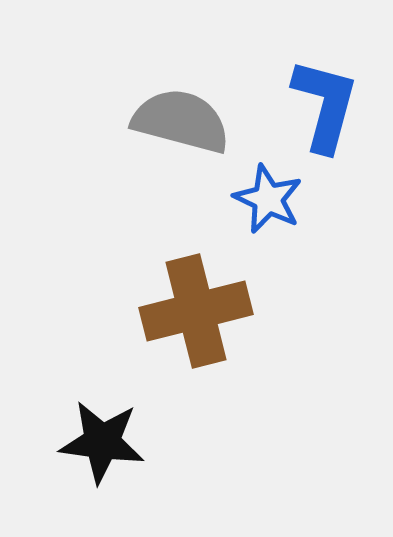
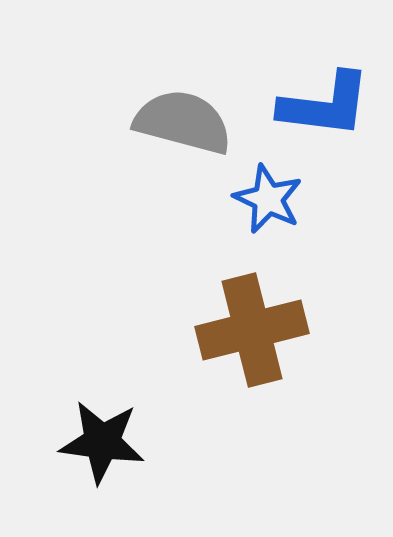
blue L-shape: rotated 82 degrees clockwise
gray semicircle: moved 2 px right, 1 px down
brown cross: moved 56 px right, 19 px down
